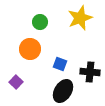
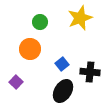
blue square: moved 2 px right; rotated 32 degrees clockwise
